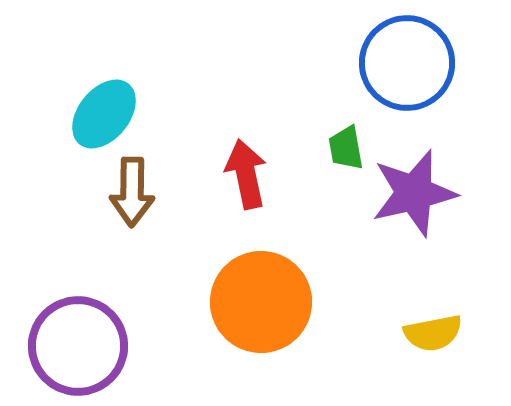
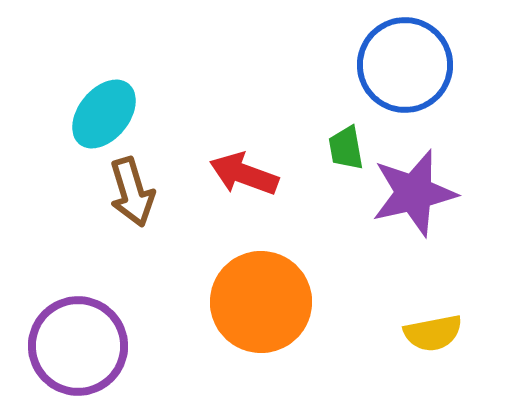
blue circle: moved 2 px left, 2 px down
red arrow: moved 2 px left; rotated 58 degrees counterclockwise
brown arrow: rotated 18 degrees counterclockwise
